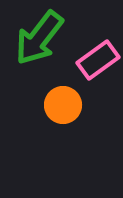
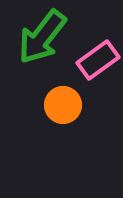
green arrow: moved 3 px right, 1 px up
